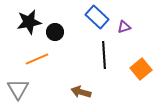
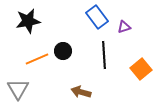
blue rectangle: rotated 10 degrees clockwise
black star: moved 1 px left, 1 px up
black circle: moved 8 px right, 19 px down
